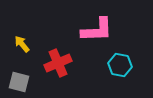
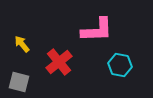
red cross: moved 1 px right, 1 px up; rotated 16 degrees counterclockwise
